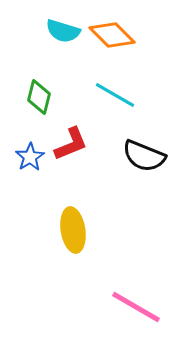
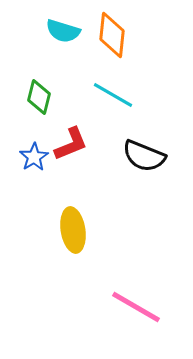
orange diamond: rotated 51 degrees clockwise
cyan line: moved 2 px left
blue star: moved 4 px right
